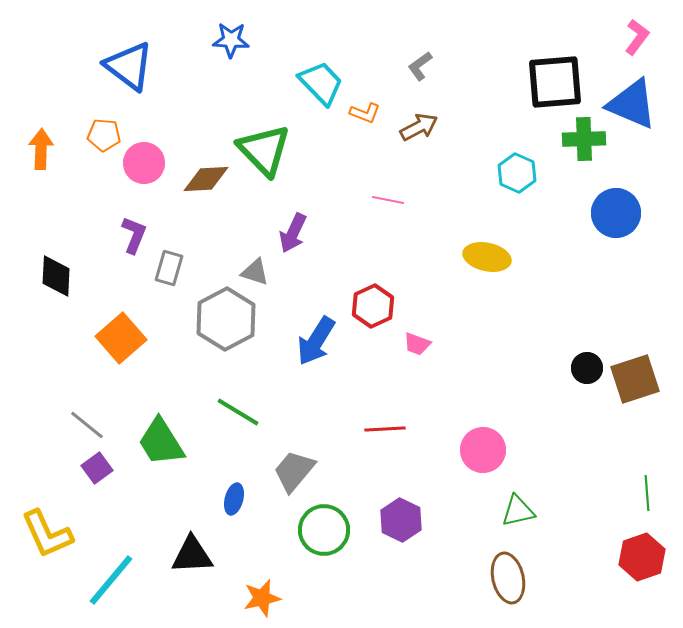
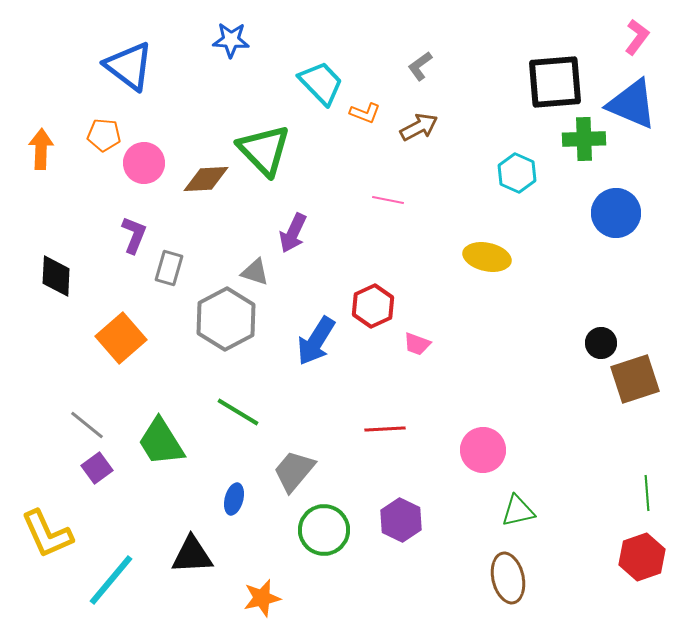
black circle at (587, 368): moved 14 px right, 25 px up
